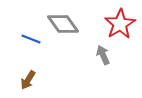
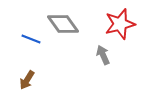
red star: rotated 16 degrees clockwise
brown arrow: moved 1 px left
